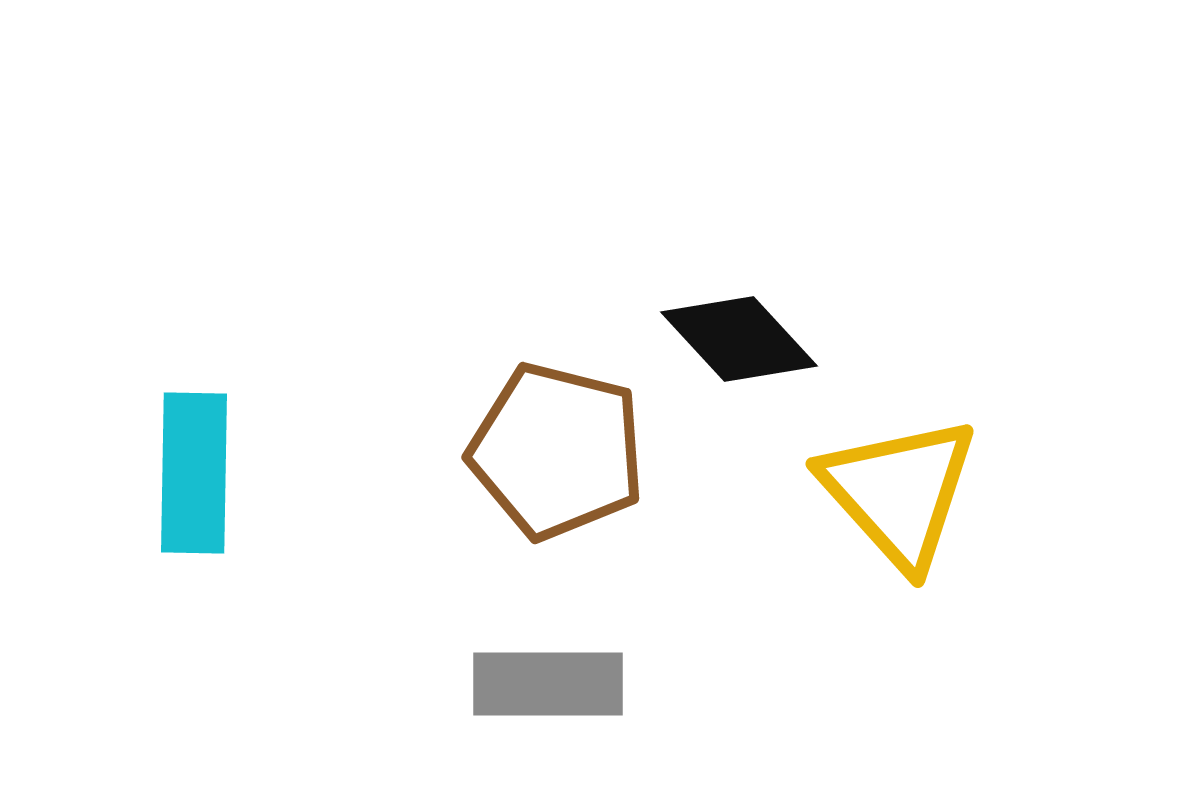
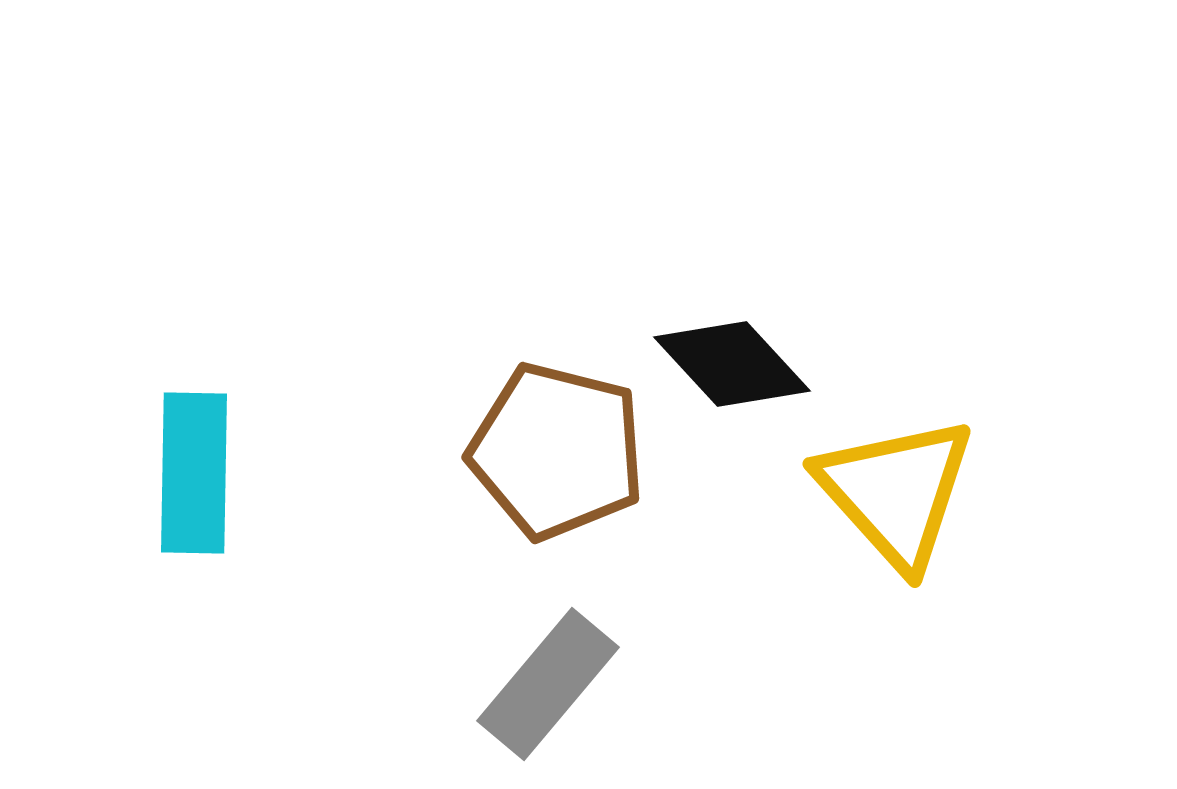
black diamond: moved 7 px left, 25 px down
yellow triangle: moved 3 px left
gray rectangle: rotated 50 degrees counterclockwise
